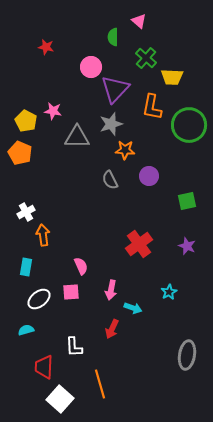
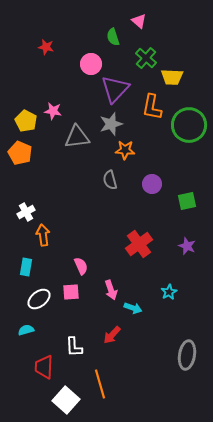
green semicircle: rotated 18 degrees counterclockwise
pink circle: moved 3 px up
gray triangle: rotated 8 degrees counterclockwise
purple circle: moved 3 px right, 8 px down
gray semicircle: rotated 12 degrees clockwise
pink arrow: rotated 30 degrees counterclockwise
red arrow: moved 6 px down; rotated 18 degrees clockwise
white square: moved 6 px right, 1 px down
